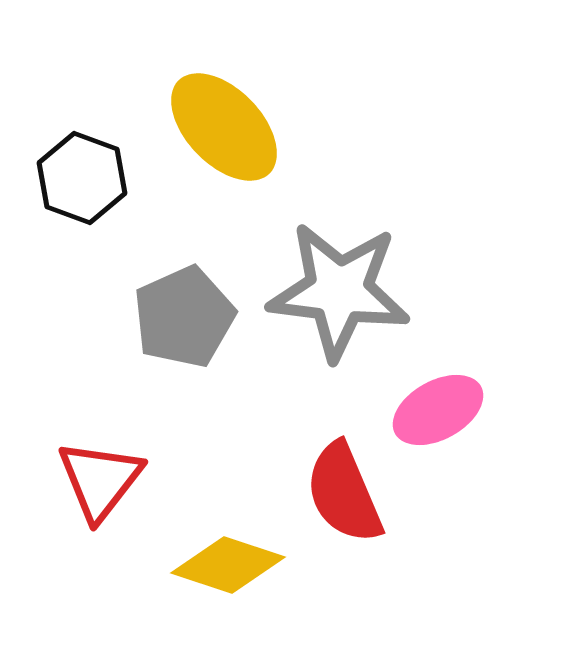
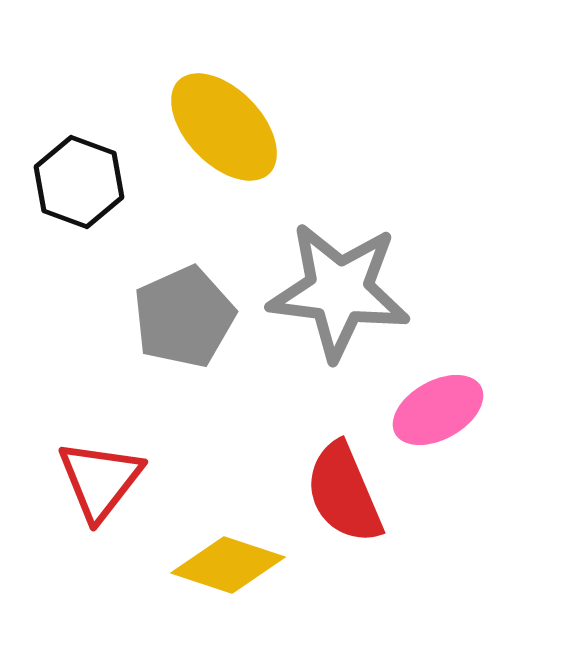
black hexagon: moved 3 px left, 4 px down
